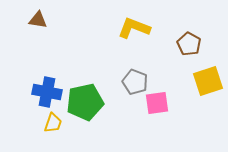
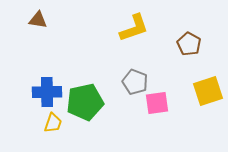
yellow L-shape: rotated 140 degrees clockwise
yellow square: moved 10 px down
blue cross: rotated 12 degrees counterclockwise
